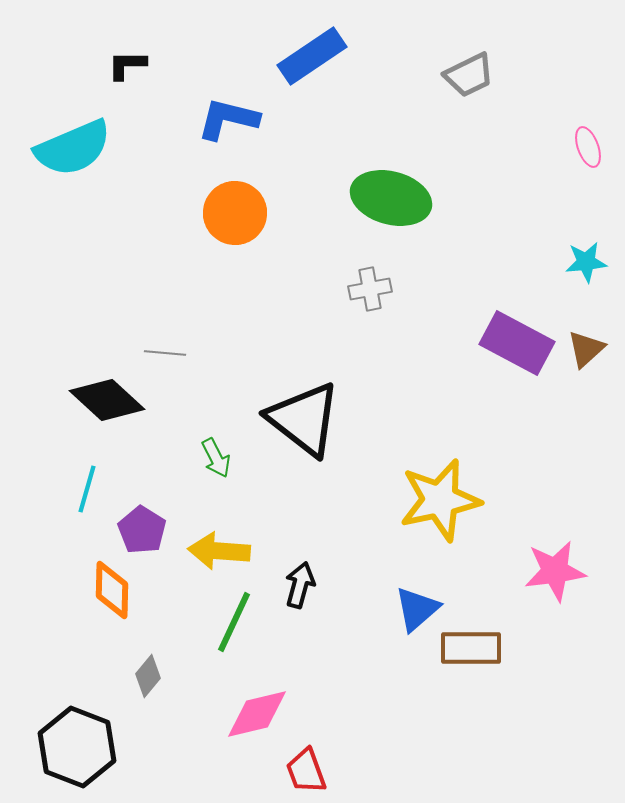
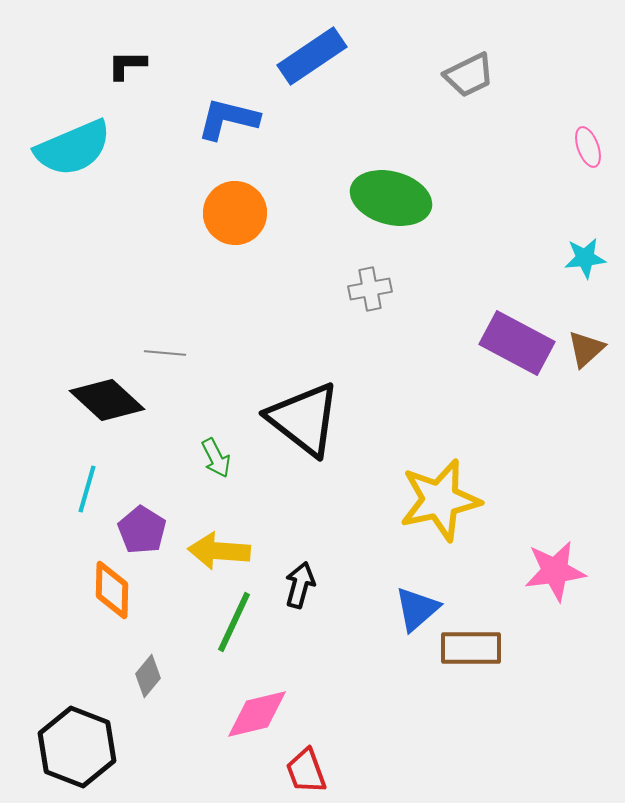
cyan star: moved 1 px left, 4 px up
